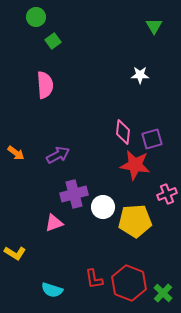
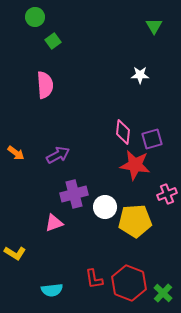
green circle: moved 1 px left
white circle: moved 2 px right
cyan semicircle: rotated 25 degrees counterclockwise
